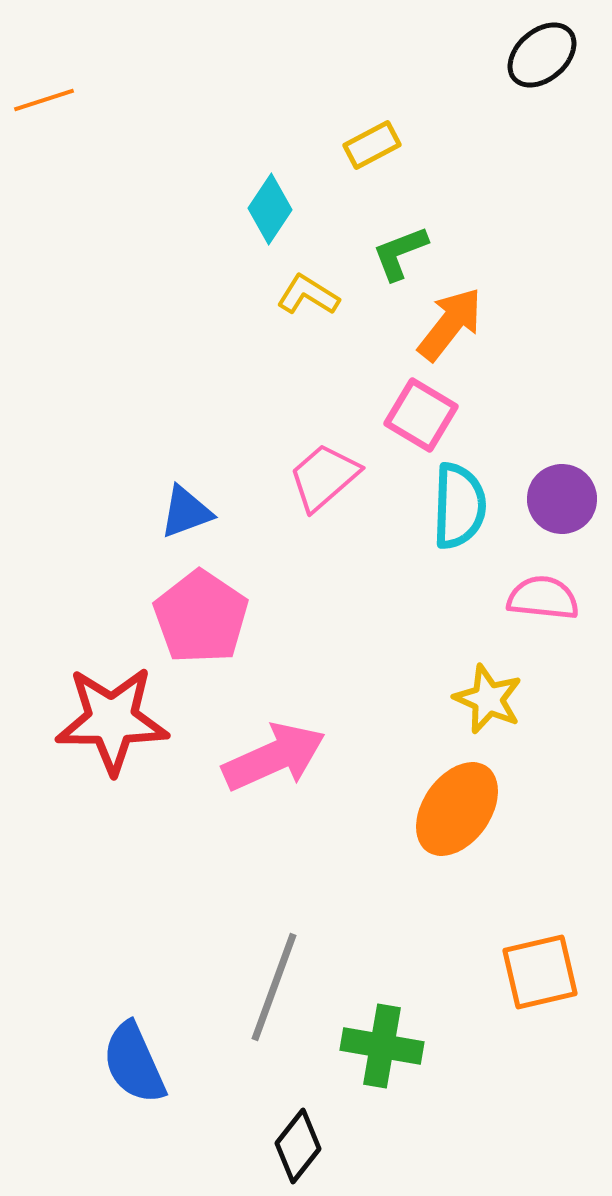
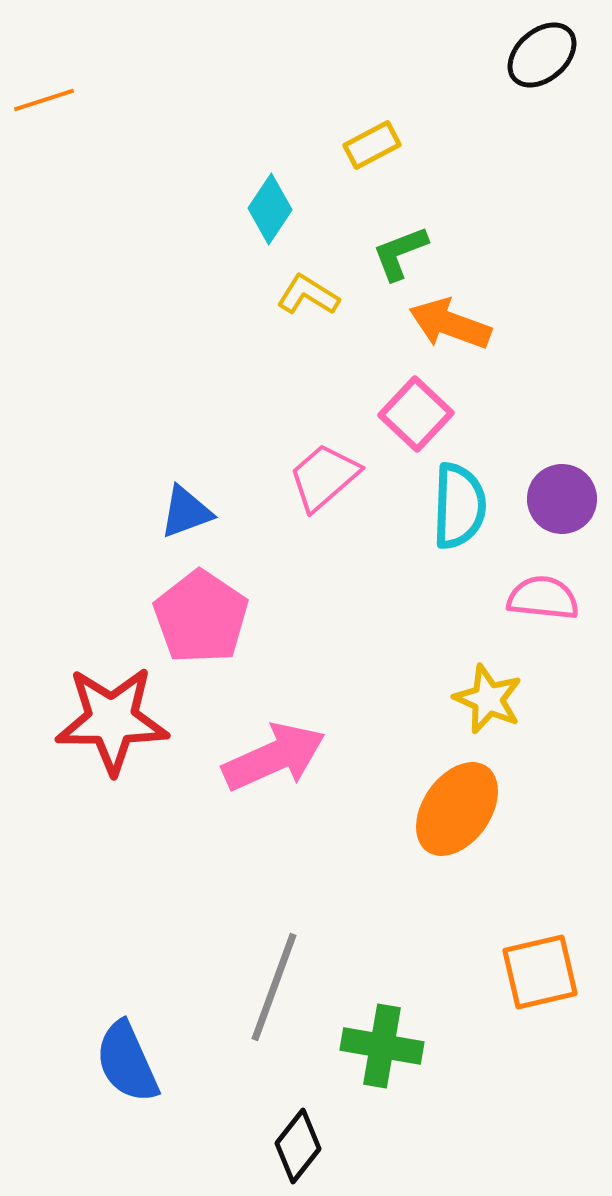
orange arrow: rotated 108 degrees counterclockwise
pink square: moved 5 px left, 1 px up; rotated 12 degrees clockwise
blue semicircle: moved 7 px left, 1 px up
